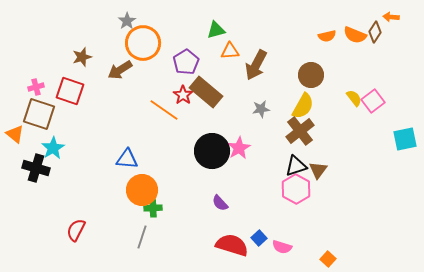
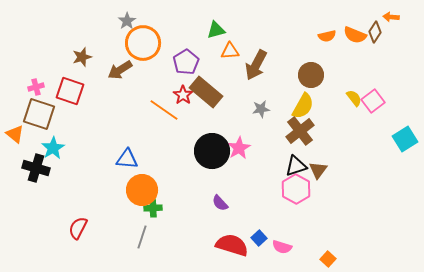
cyan square at (405, 139): rotated 20 degrees counterclockwise
red semicircle at (76, 230): moved 2 px right, 2 px up
